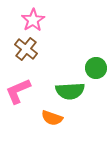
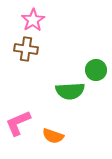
brown cross: rotated 30 degrees counterclockwise
green circle: moved 2 px down
pink L-shape: moved 32 px down
orange semicircle: moved 1 px right, 18 px down
